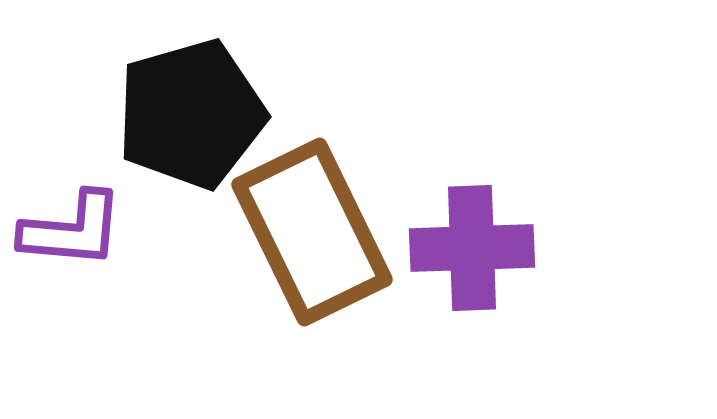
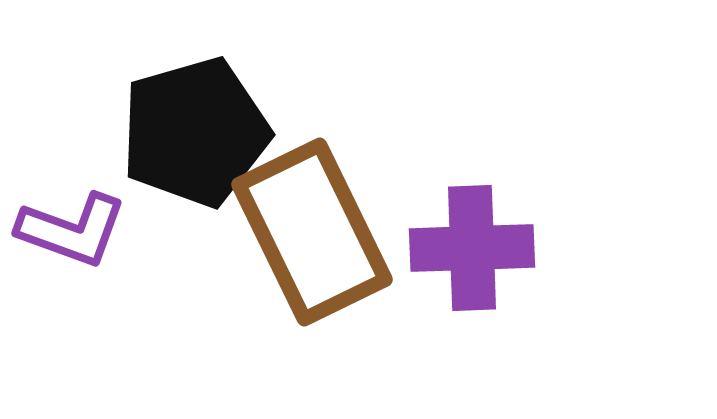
black pentagon: moved 4 px right, 18 px down
purple L-shape: rotated 15 degrees clockwise
